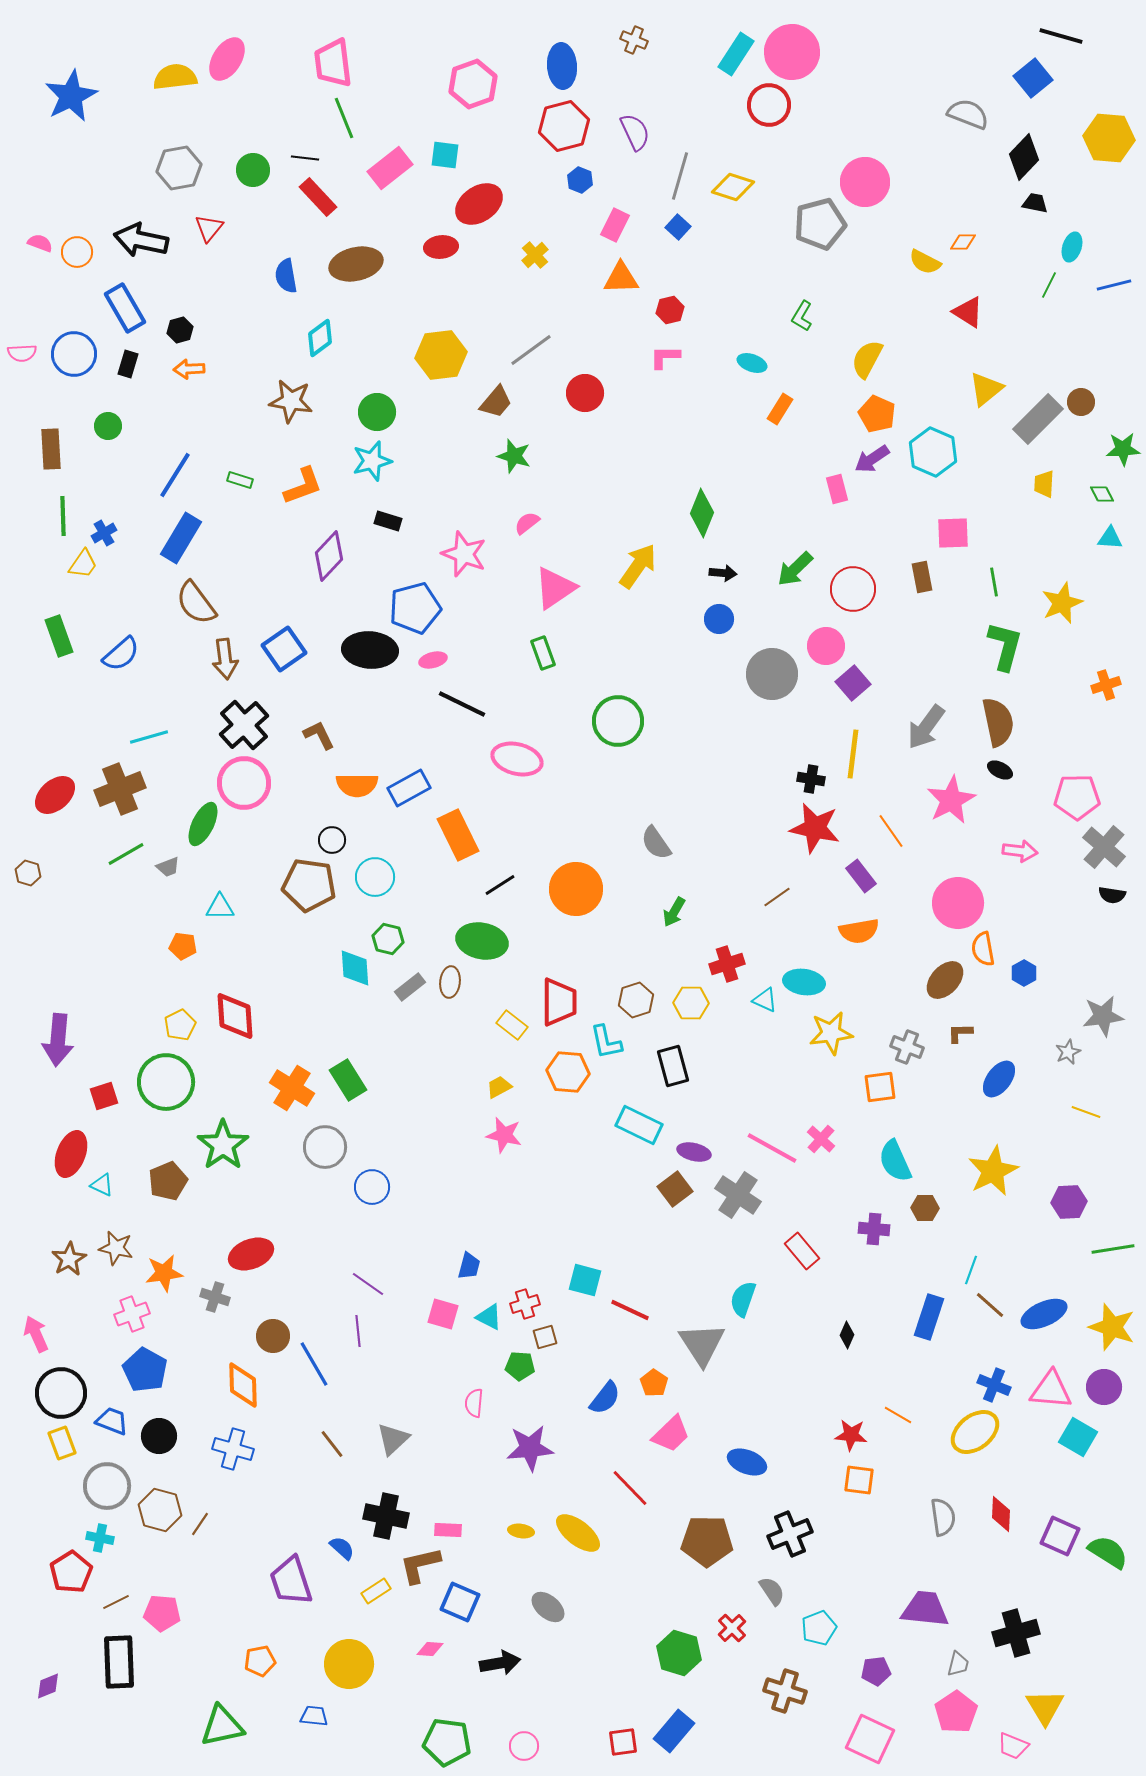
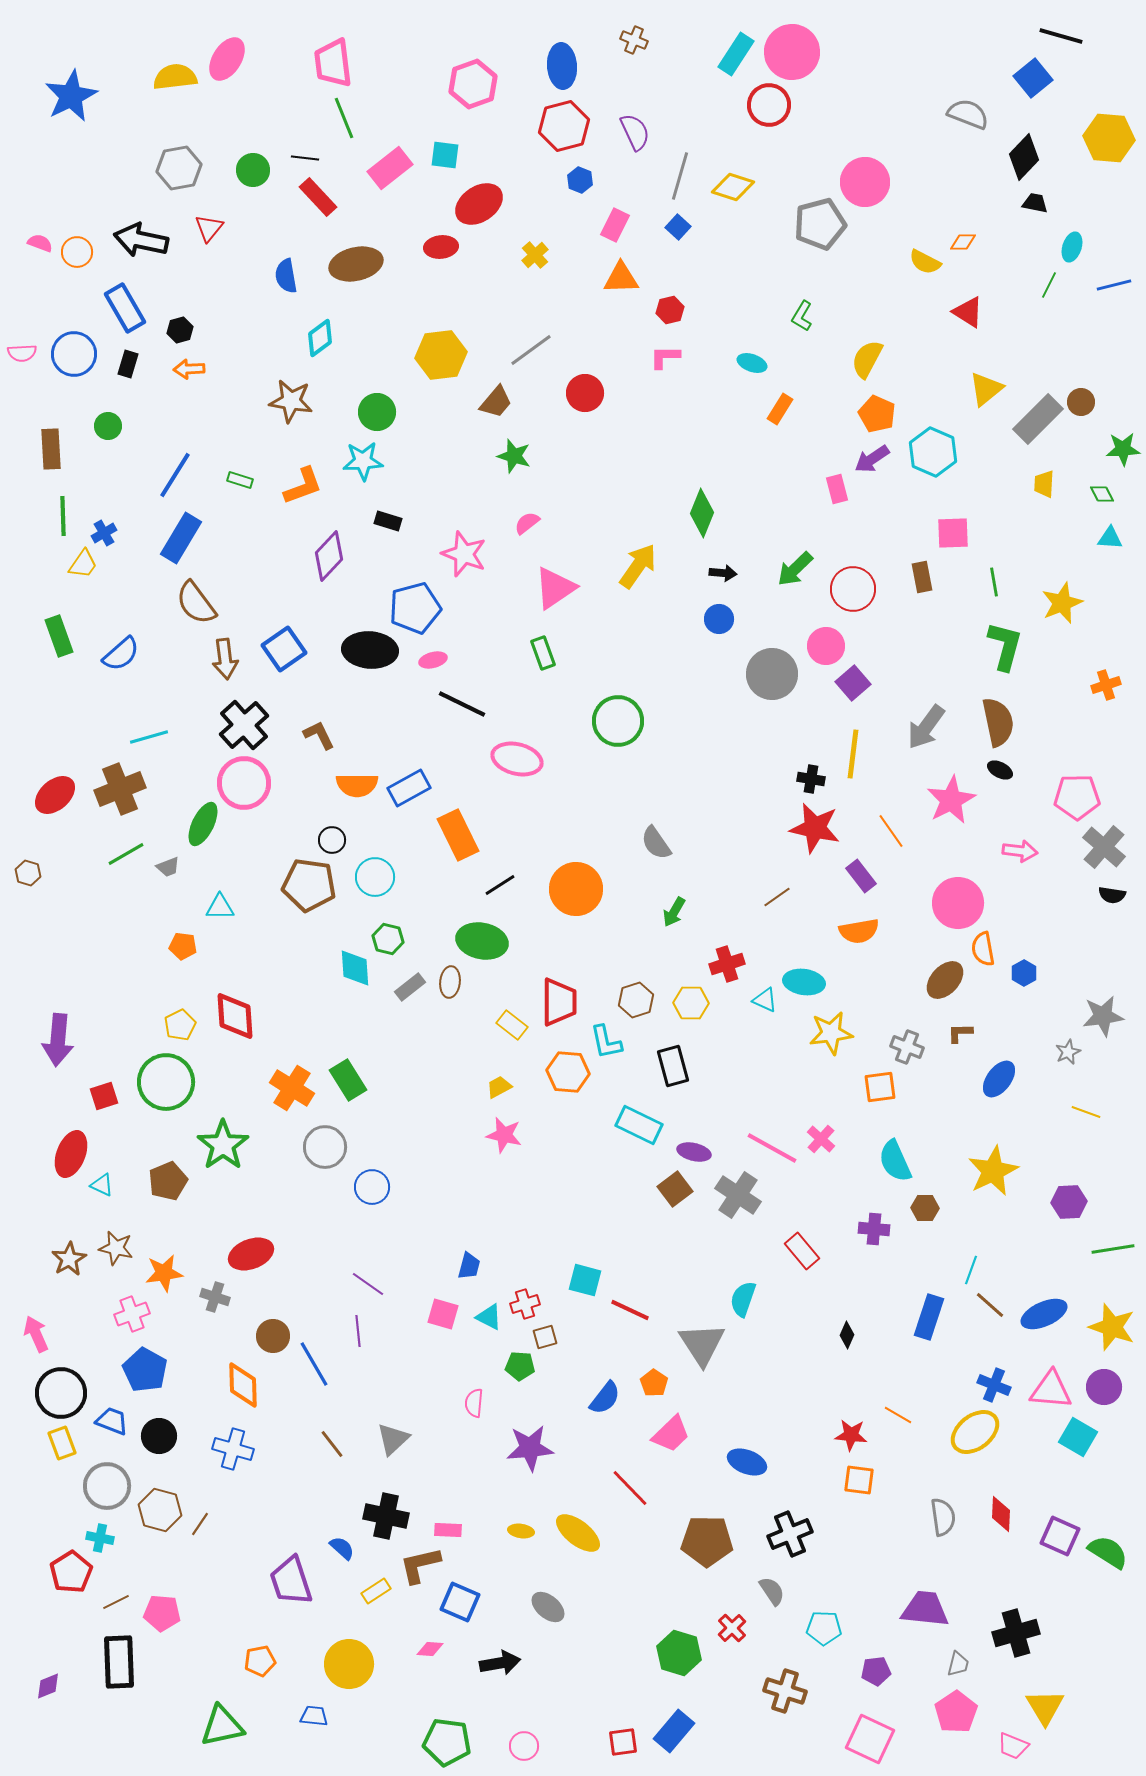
cyan star at (372, 461): moved 9 px left; rotated 12 degrees clockwise
cyan pentagon at (819, 1628): moved 5 px right; rotated 24 degrees clockwise
